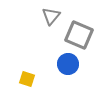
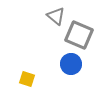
gray triangle: moved 5 px right; rotated 30 degrees counterclockwise
blue circle: moved 3 px right
